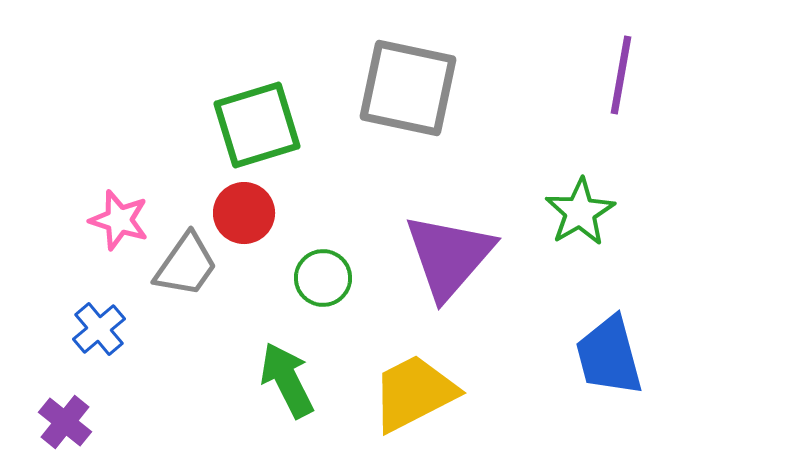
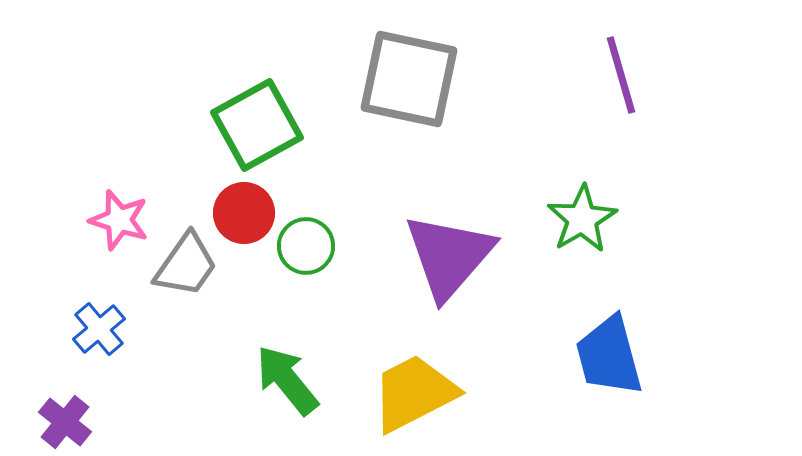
purple line: rotated 26 degrees counterclockwise
gray square: moved 1 px right, 9 px up
green square: rotated 12 degrees counterclockwise
green star: moved 2 px right, 7 px down
green circle: moved 17 px left, 32 px up
green arrow: rotated 12 degrees counterclockwise
